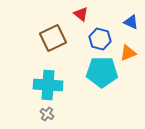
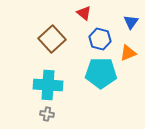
red triangle: moved 3 px right, 1 px up
blue triangle: rotated 42 degrees clockwise
brown square: moved 1 px left, 1 px down; rotated 16 degrees counterclockwise
cyan pentagon: moved 1 px left, 1 px down
gray cross: rotated 24 degrees counterclockwise
